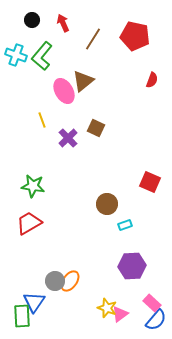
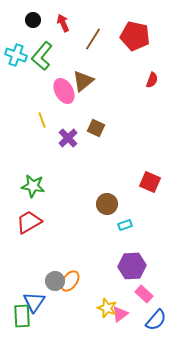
black circle: moved 1 px right
red trapezoid: moved 1 px up
pink rectangle: moved 8 px left, 9 px up
